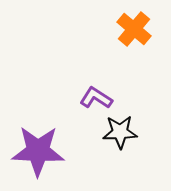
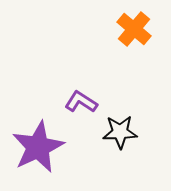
purple L-shape: moved 15 px left, 4 px down
purple star: moved 4 px up; rotated 28 degrees counterclockwise
